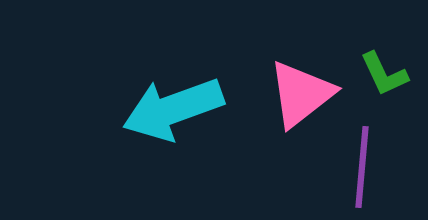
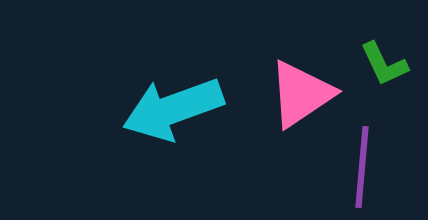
green L-shape: moved 10 px up
pink triangle: rotated 4 degrees clockwise
